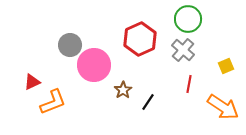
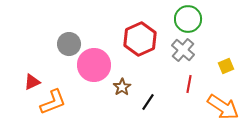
gray circle: moved 1 px left, 1 px up
brown star: moved 1 px left, 3 px up
